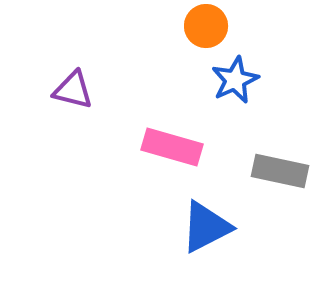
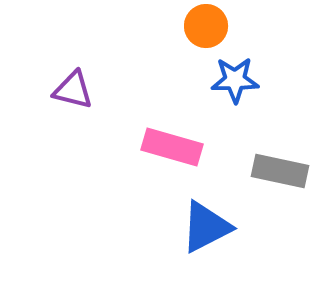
blue star: rotated 24 degrees clockwise
